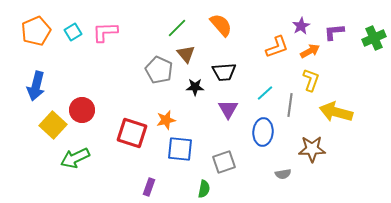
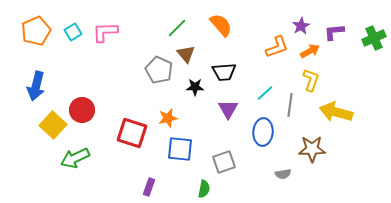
orange star: moved 2 px right, 2 px up
